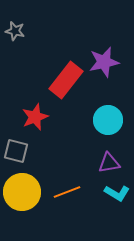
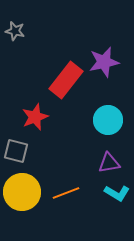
orange line: moved 1 px left, 1 px down
